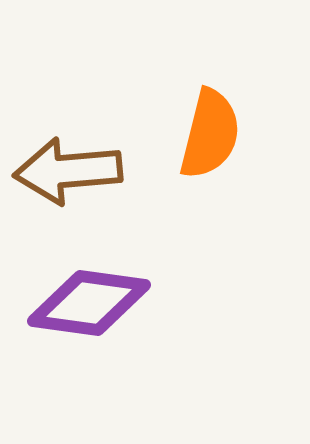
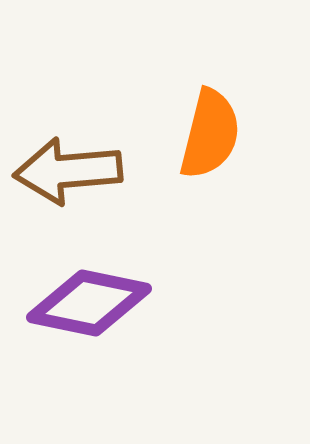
purple diamond: rotated 4 degrees clockwise
